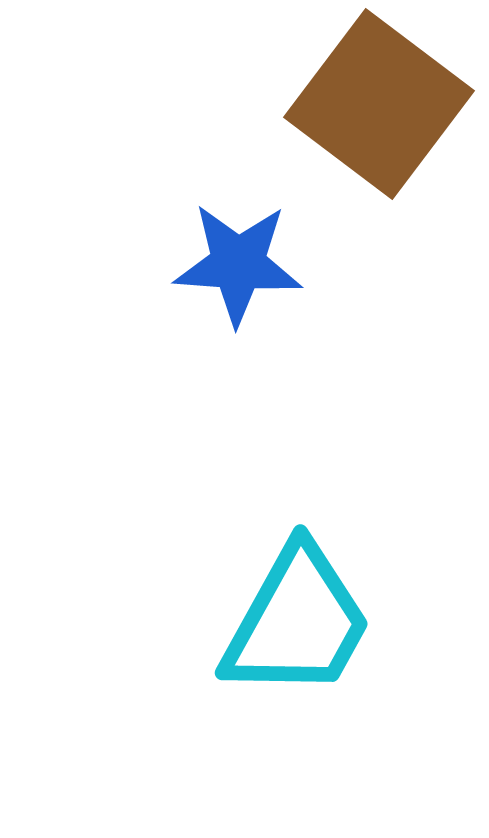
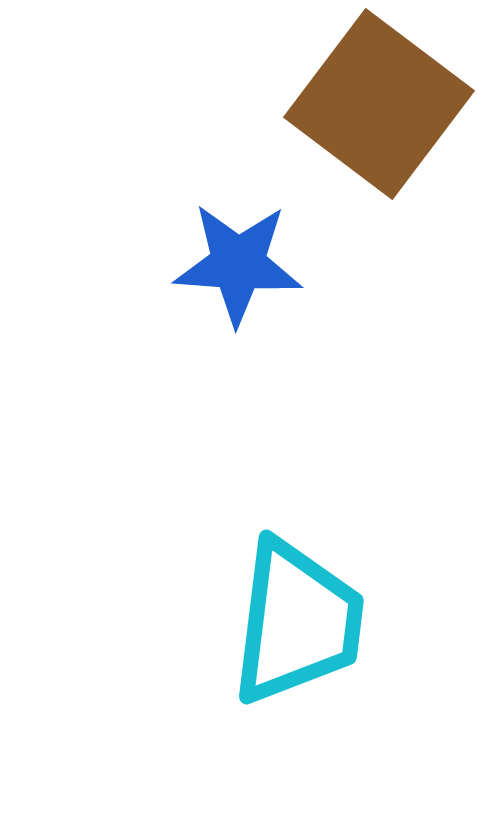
cyan trapezoid: rotated 22 degrees counterclockwise
